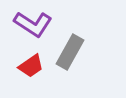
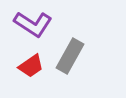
gray rectangle: moved 4 px down
